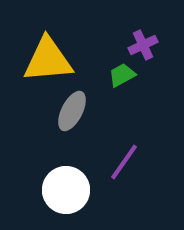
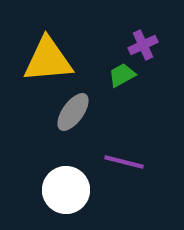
gray ellipse: moved 1 px right, 1 px down; rotated 9 degrees clockwise
purple line: rotated 69 degrees clockwise
